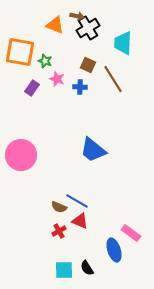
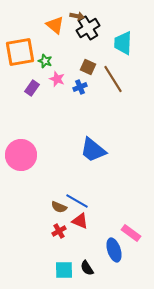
orange triangle: rotated 18 degrees clockwise
orange square: rotated 20 degrees counterclockwise
brown square: moved 2 px down
blue cross: rotated 24 degrees counterclockwise
